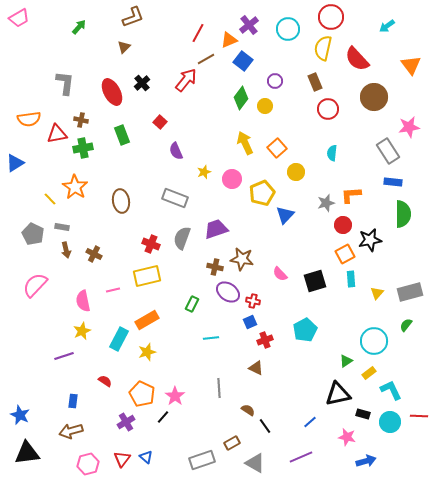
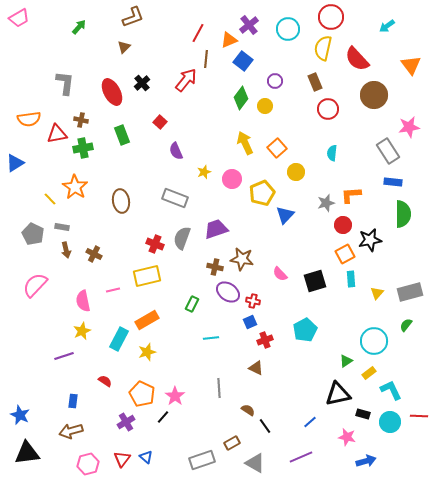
brown line at (206, 59): rotated 54 degrees counterclockwise
brown circle at (374, 97): moved 2 px up
red cross at (151, 244): moved 4 px right
